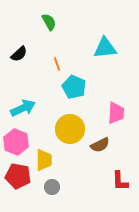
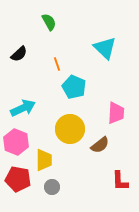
cyan triangle: rotated 50 degrees clockwise
brown semicircle: rotated 12 degrees counterclockwise
red pentagon: moved 3 px down
